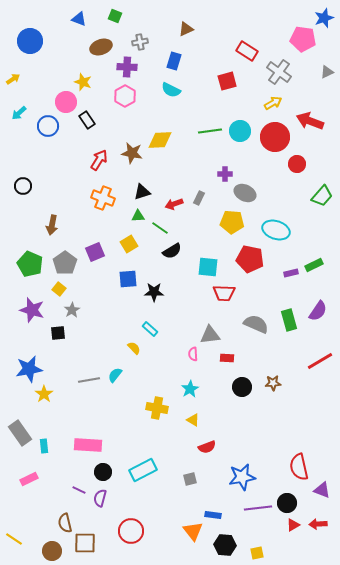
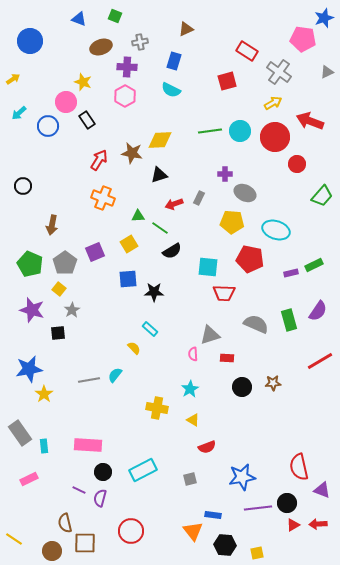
black triangle at (142, 192): moved 17 px right, 17 px up
gray triangle at (210, 335): rotated 10 degrees counterclockwise
